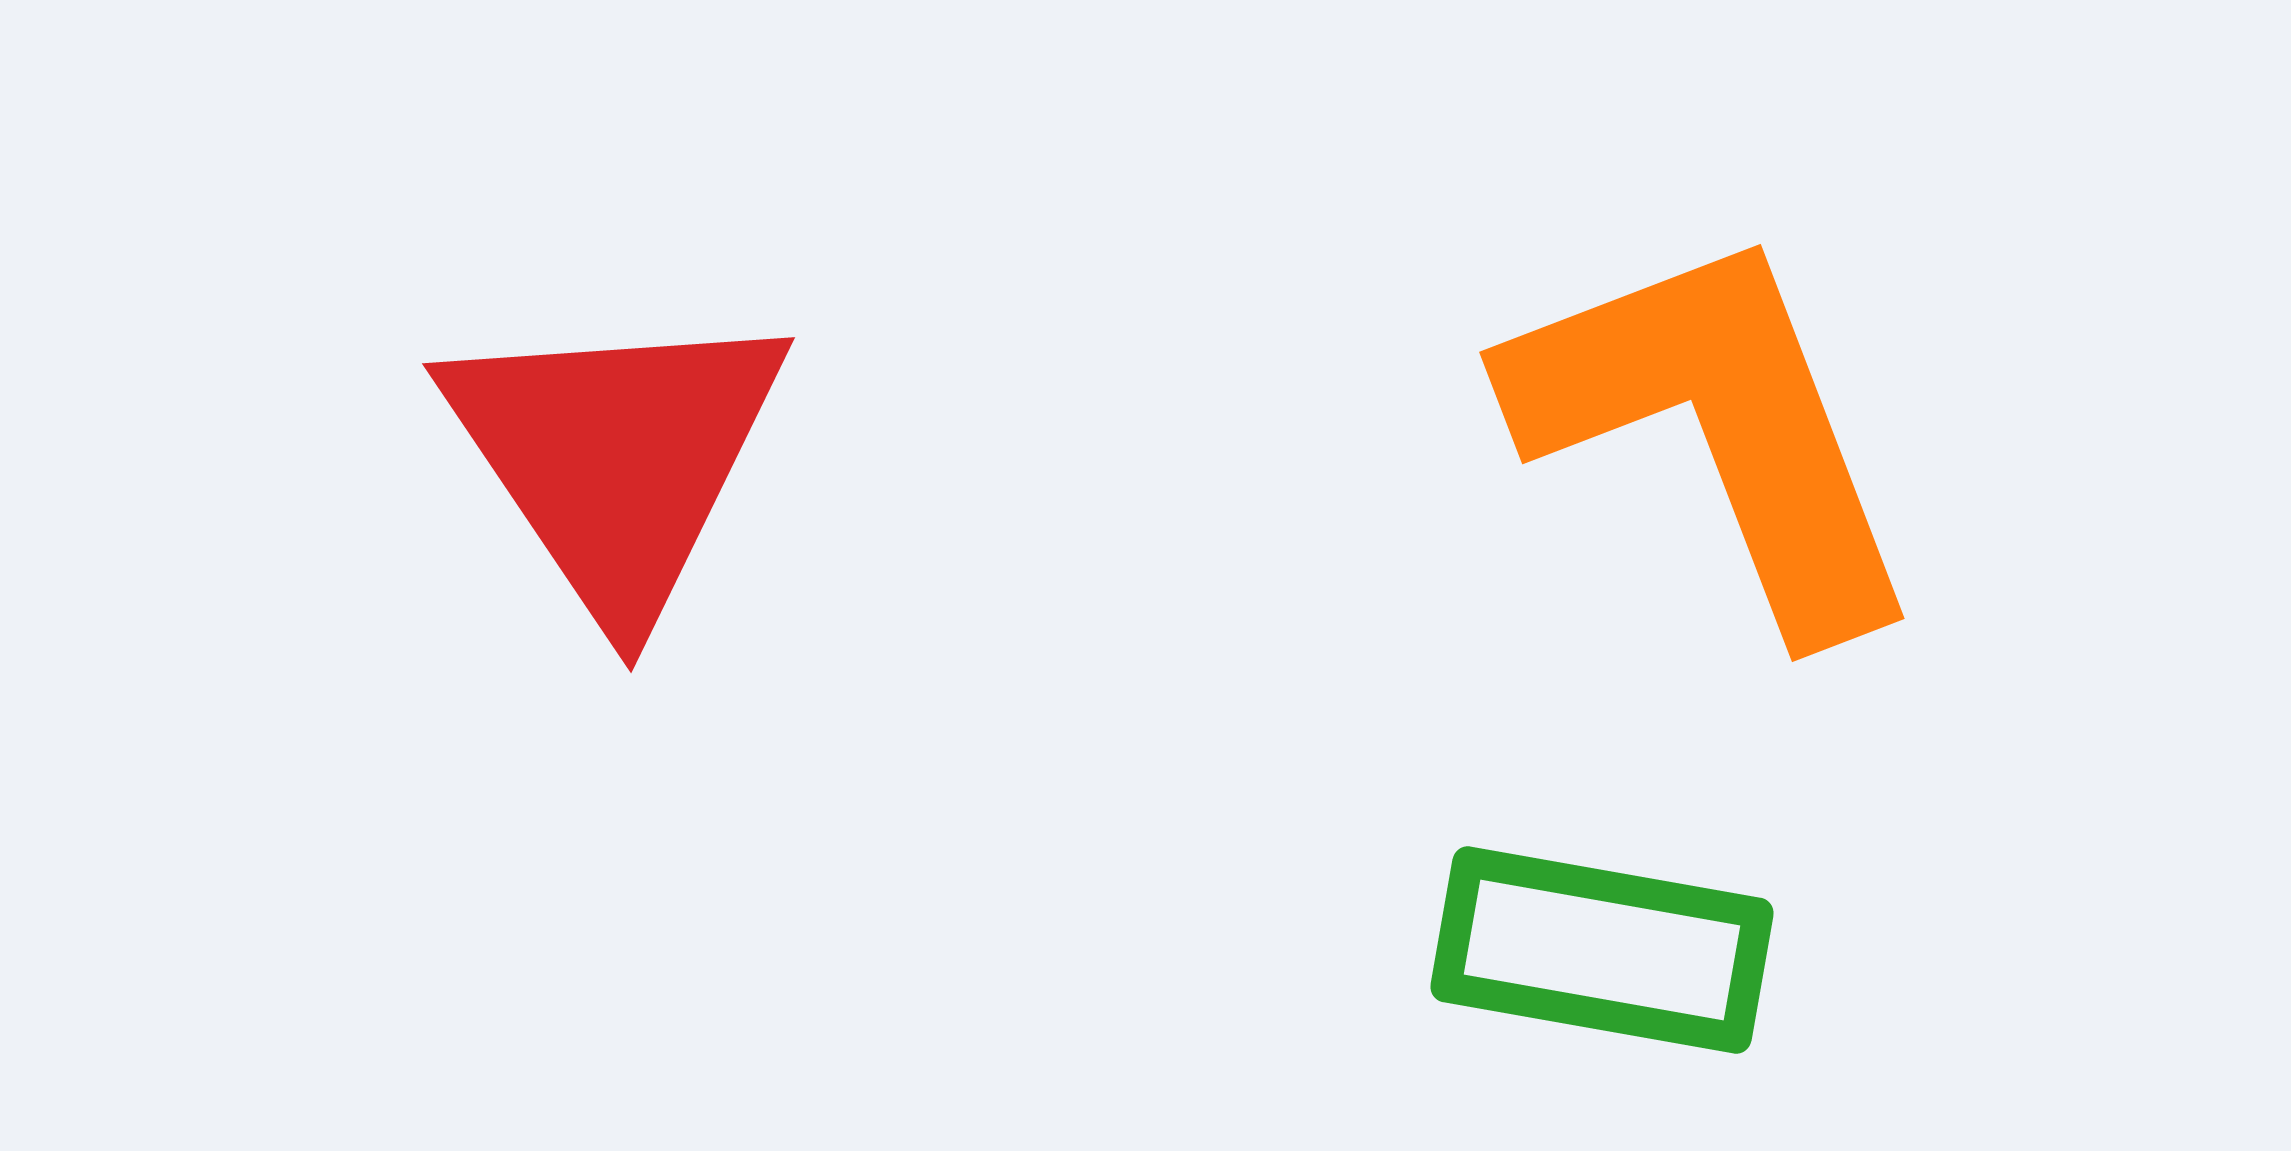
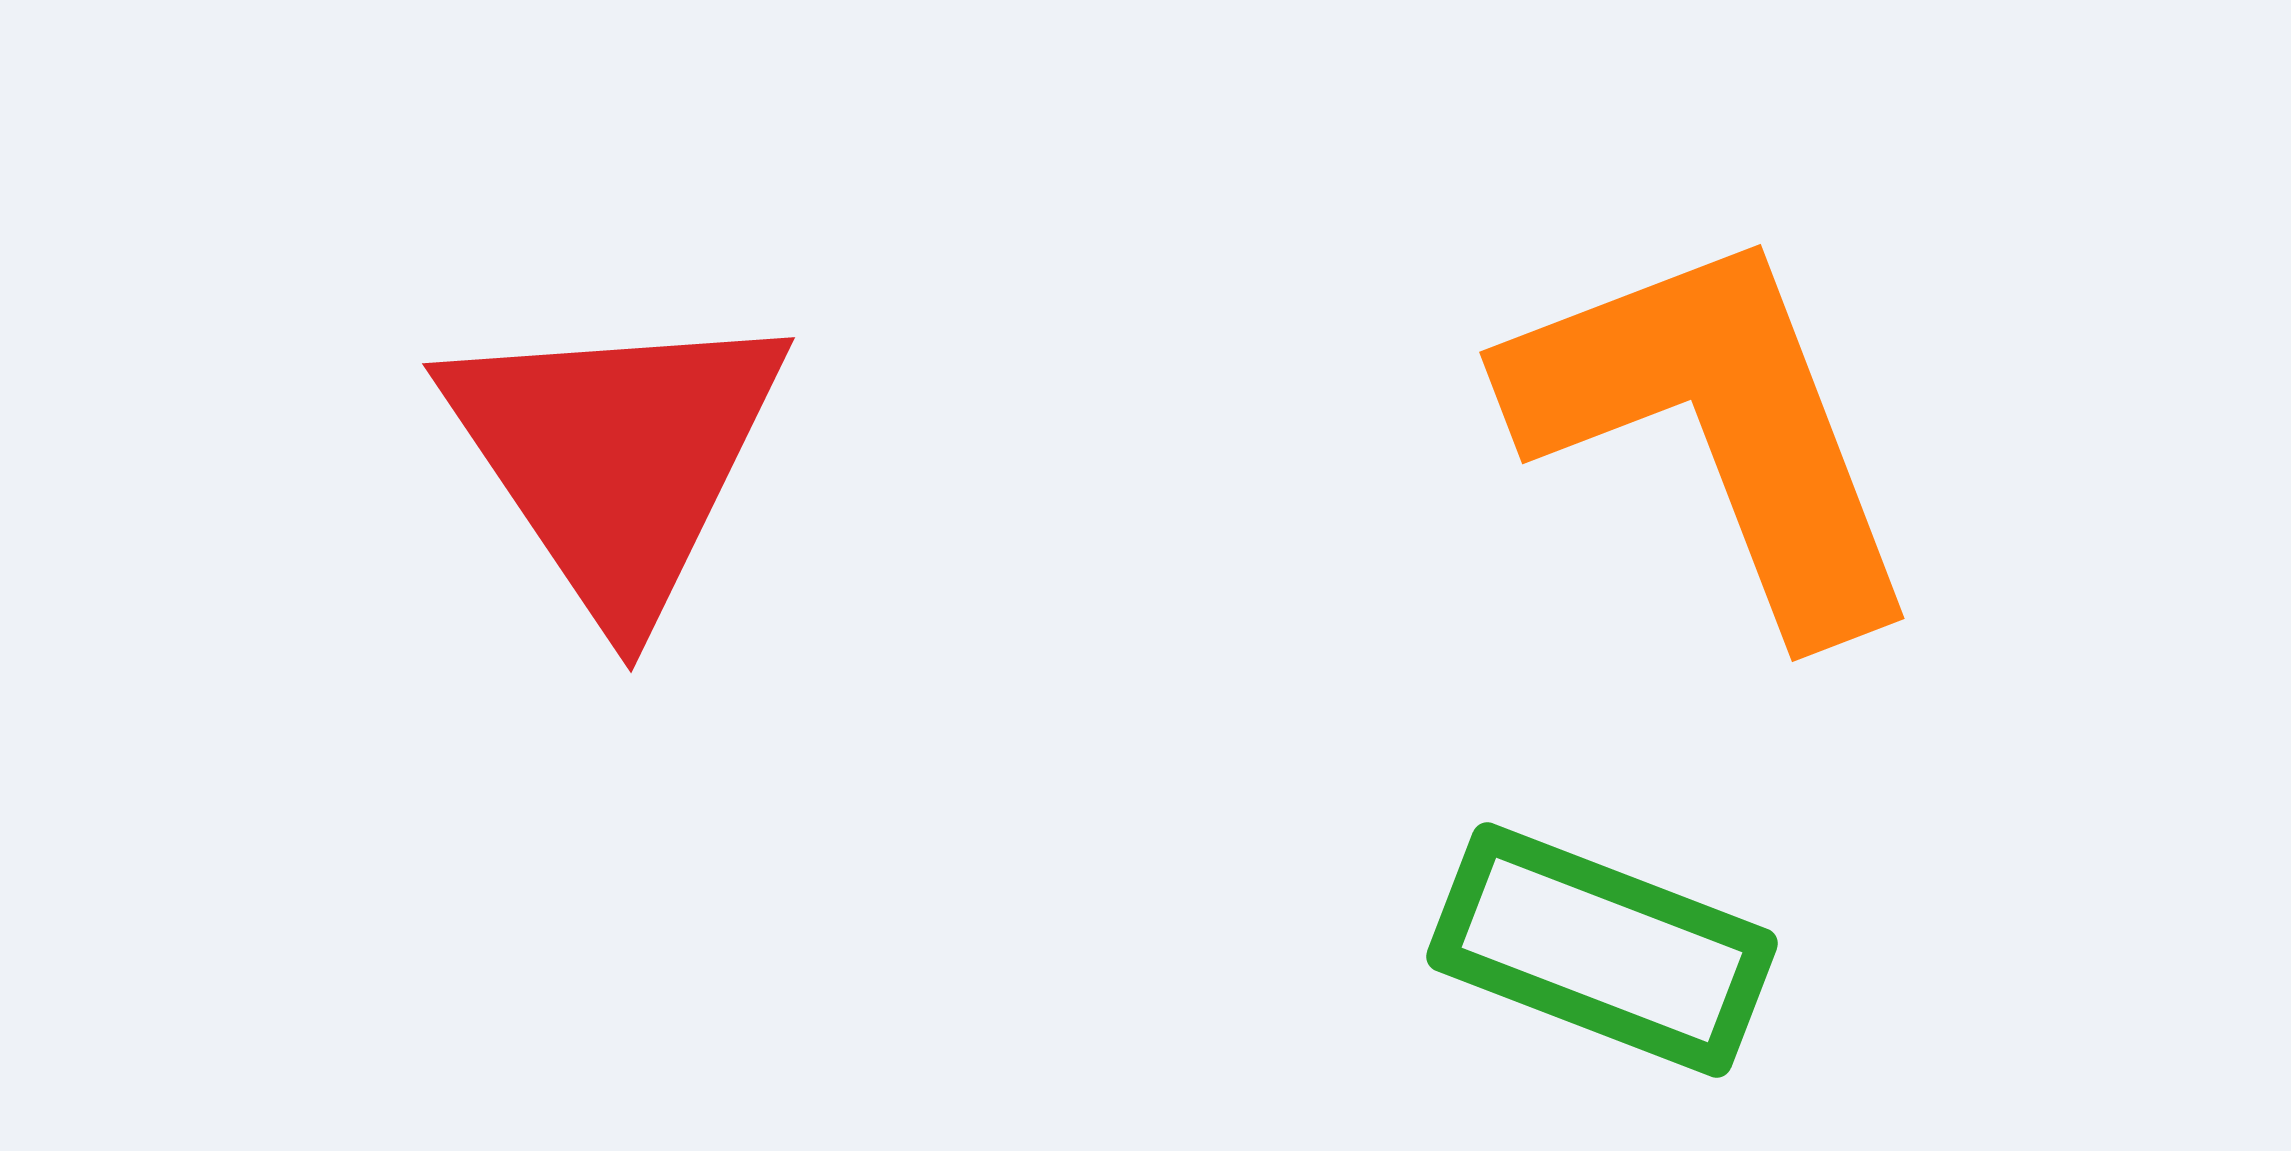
green rectangle: rotated 11 degrees clockwise
